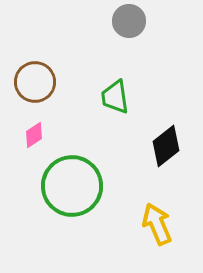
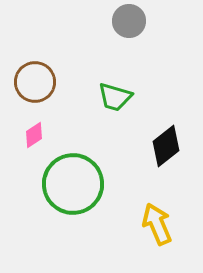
green trapezoid: rotated 66 degrees counterclockwise
green circle: moved 1 px right, 2 px up
